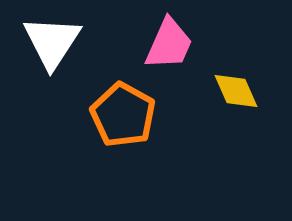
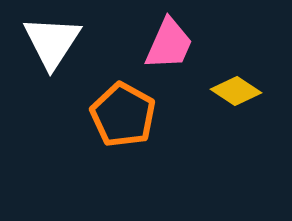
yellow diamond: rotated 33 degrees counterclockwise
